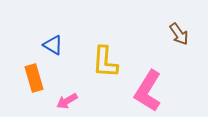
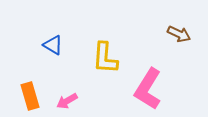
brown arrow: rotated 30 degrees counterclockwise
yellow L-shape: moved 4 px up
orange rectangle: moved 4 px left, 18 px down
pink L-shape: moved 2 px up
